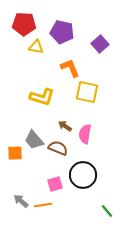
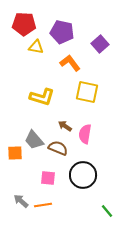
orange L-shape: moved 5 px up; rotated 15 degrees counterclockwise
pink square: moved 7 px left, 6 px up; rotated 21 degrees clockwise
